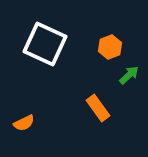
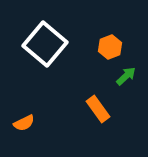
white square: rotated 15 degrees clockwise
green arrow: moved 3 px left, 1 px down
orange rectangle: moved 1 px down
